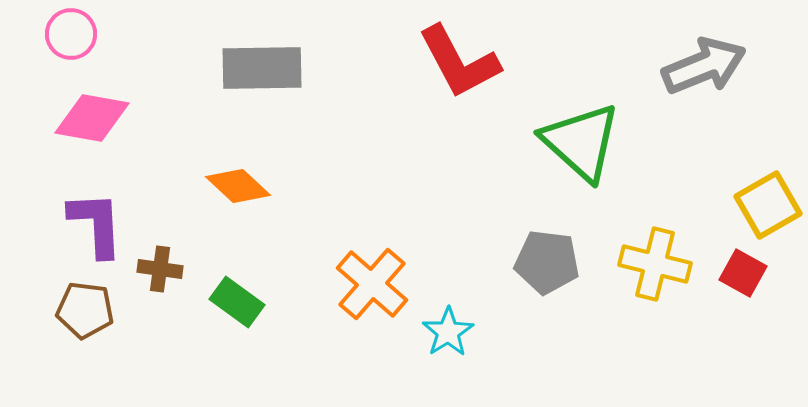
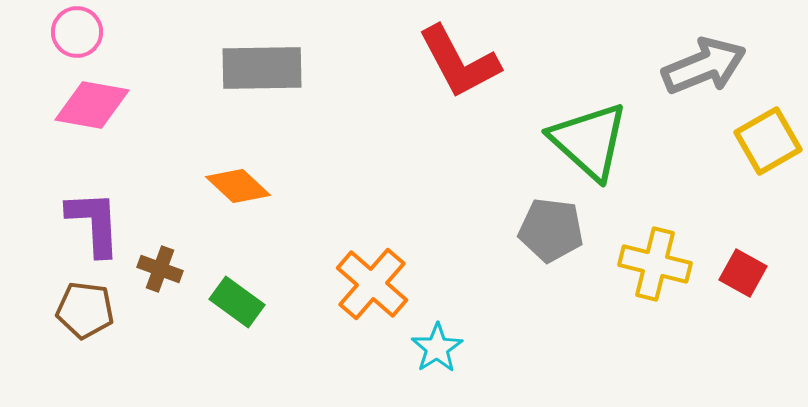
pink circle: moved 6 px right, 2 px up
pink diamond: moved 13 px up
green triangle: moved 8 px right, 1 px up
yellow square: moved 64 px up
purple L-shape: moved 2 px left, 1 px up
gray pentagon: moved 4 px right, 32 px up
brown cross: rotated 12 degrees clockwise
cyan star: moved 11 px left, 16 px down
